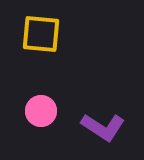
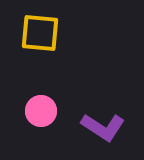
yellow square: moved 1 px left, 1 px up
